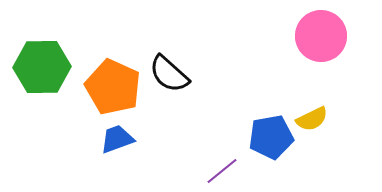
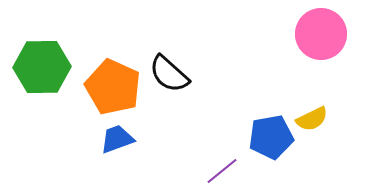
pink circle: moved 2 px up
